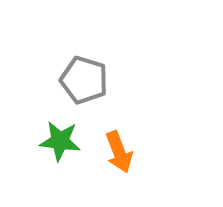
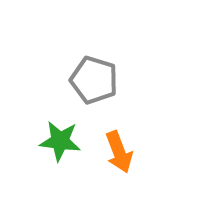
gray pentagon: moved 10 px right
